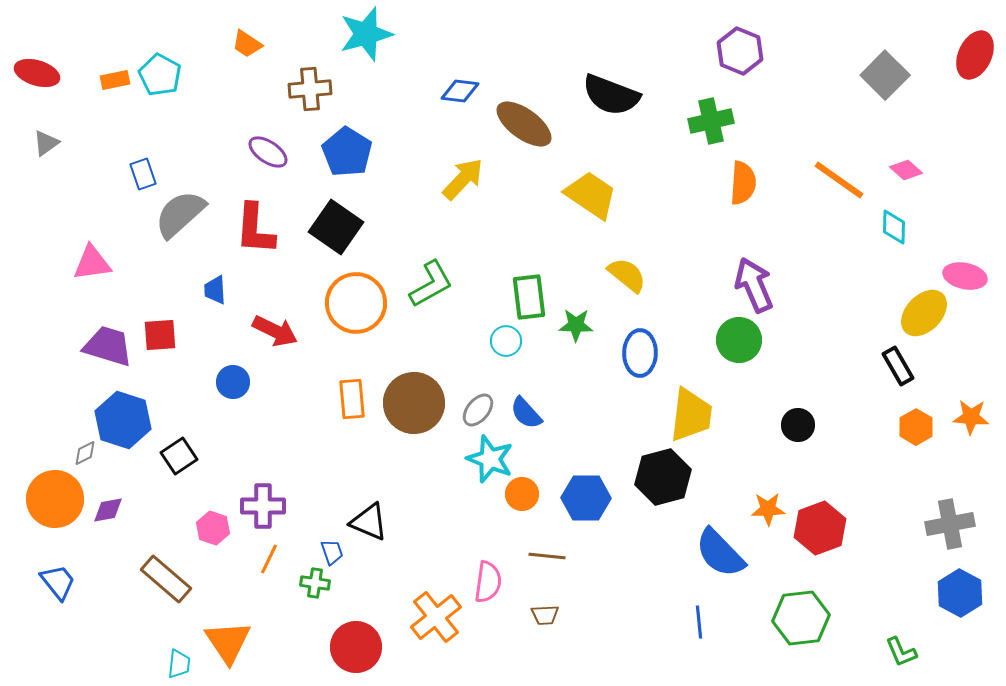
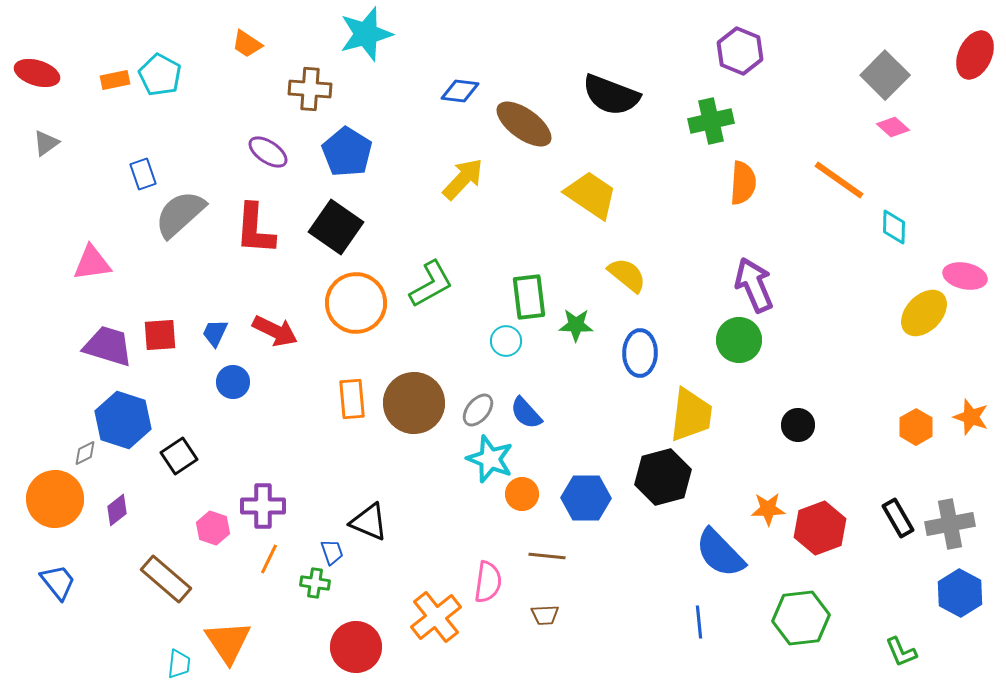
brown cross at (310, 89): rotated 9 degrees clockwise
pink diamond at (906, 170): moved 13 px left, 43 px up
blue trapezoid at (215, 290): moved 43 px down; rotated 28 degrees clockwise
black rectangle at (898, 366): moved 152 px down
orange star at (971, 417): rotated 15 degrees clockwise
purple diamond at (108, 510): moved 9 px right; rotated 28 degrees counterclockwise
